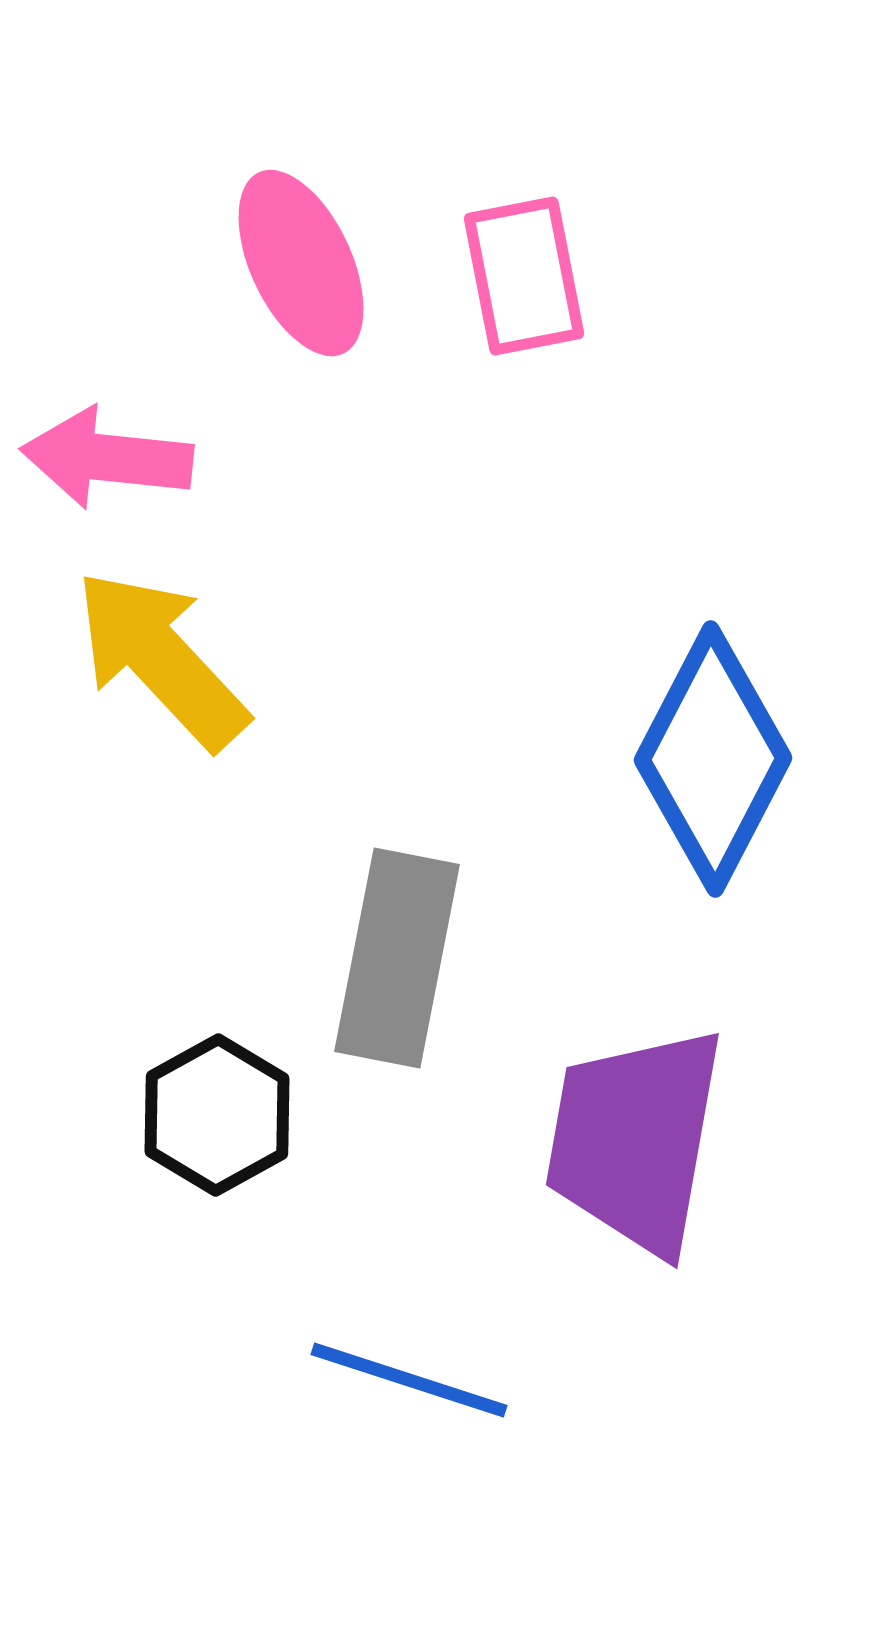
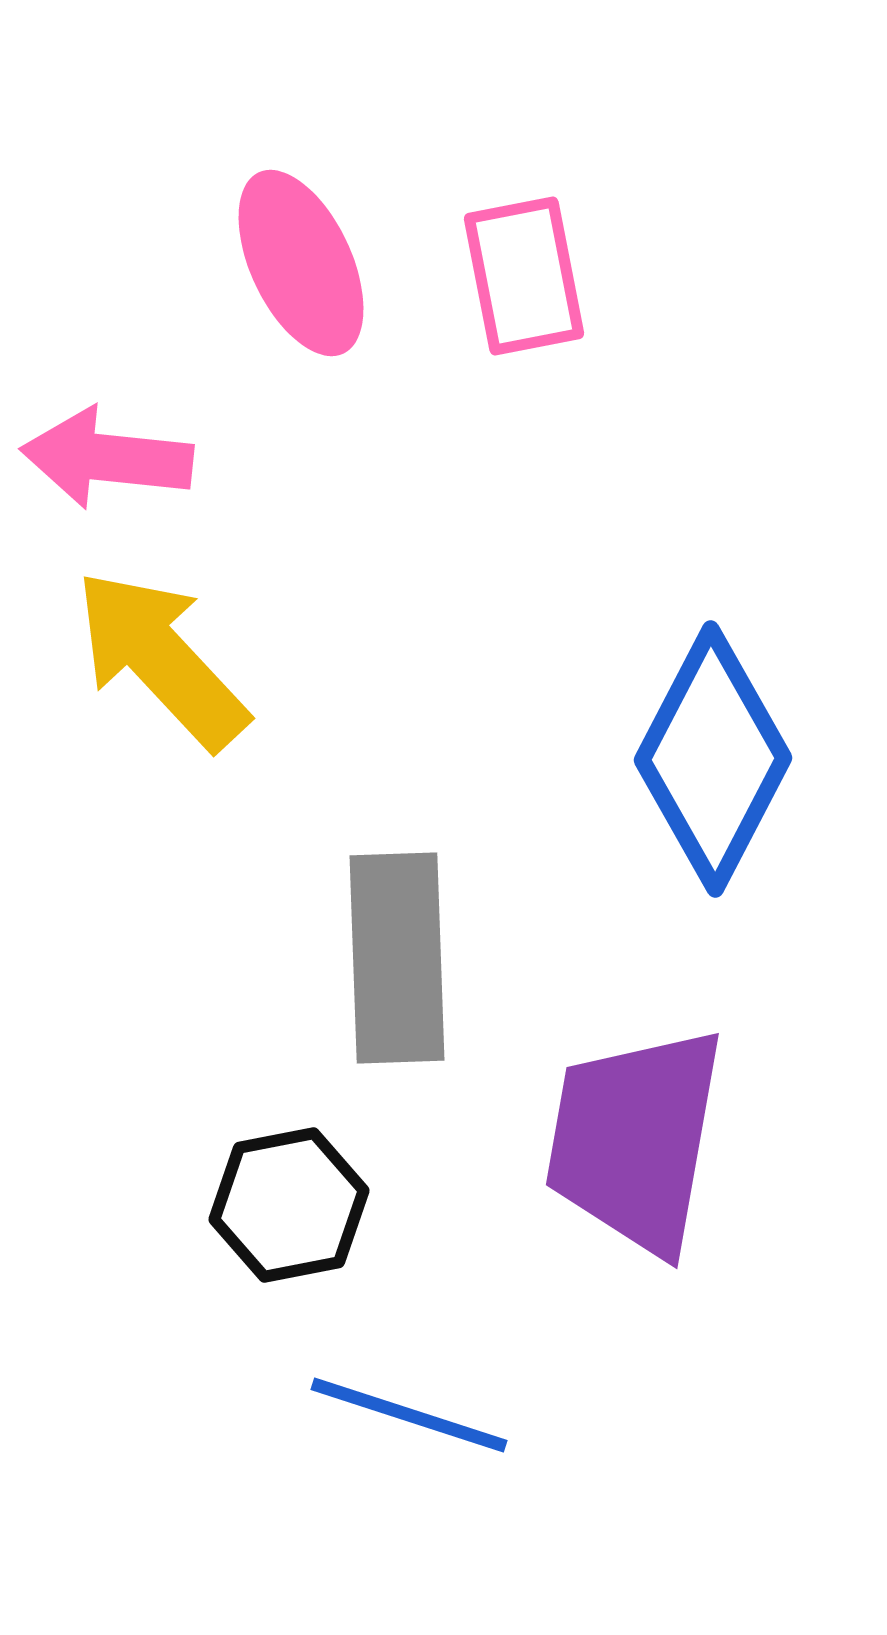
gray rectangle: rotated 13 degrees counterclockwise
black hexagon: moved 72 px right, 90 px down; rotated 18 degrees clockwise
blue line: moved 35 px down
